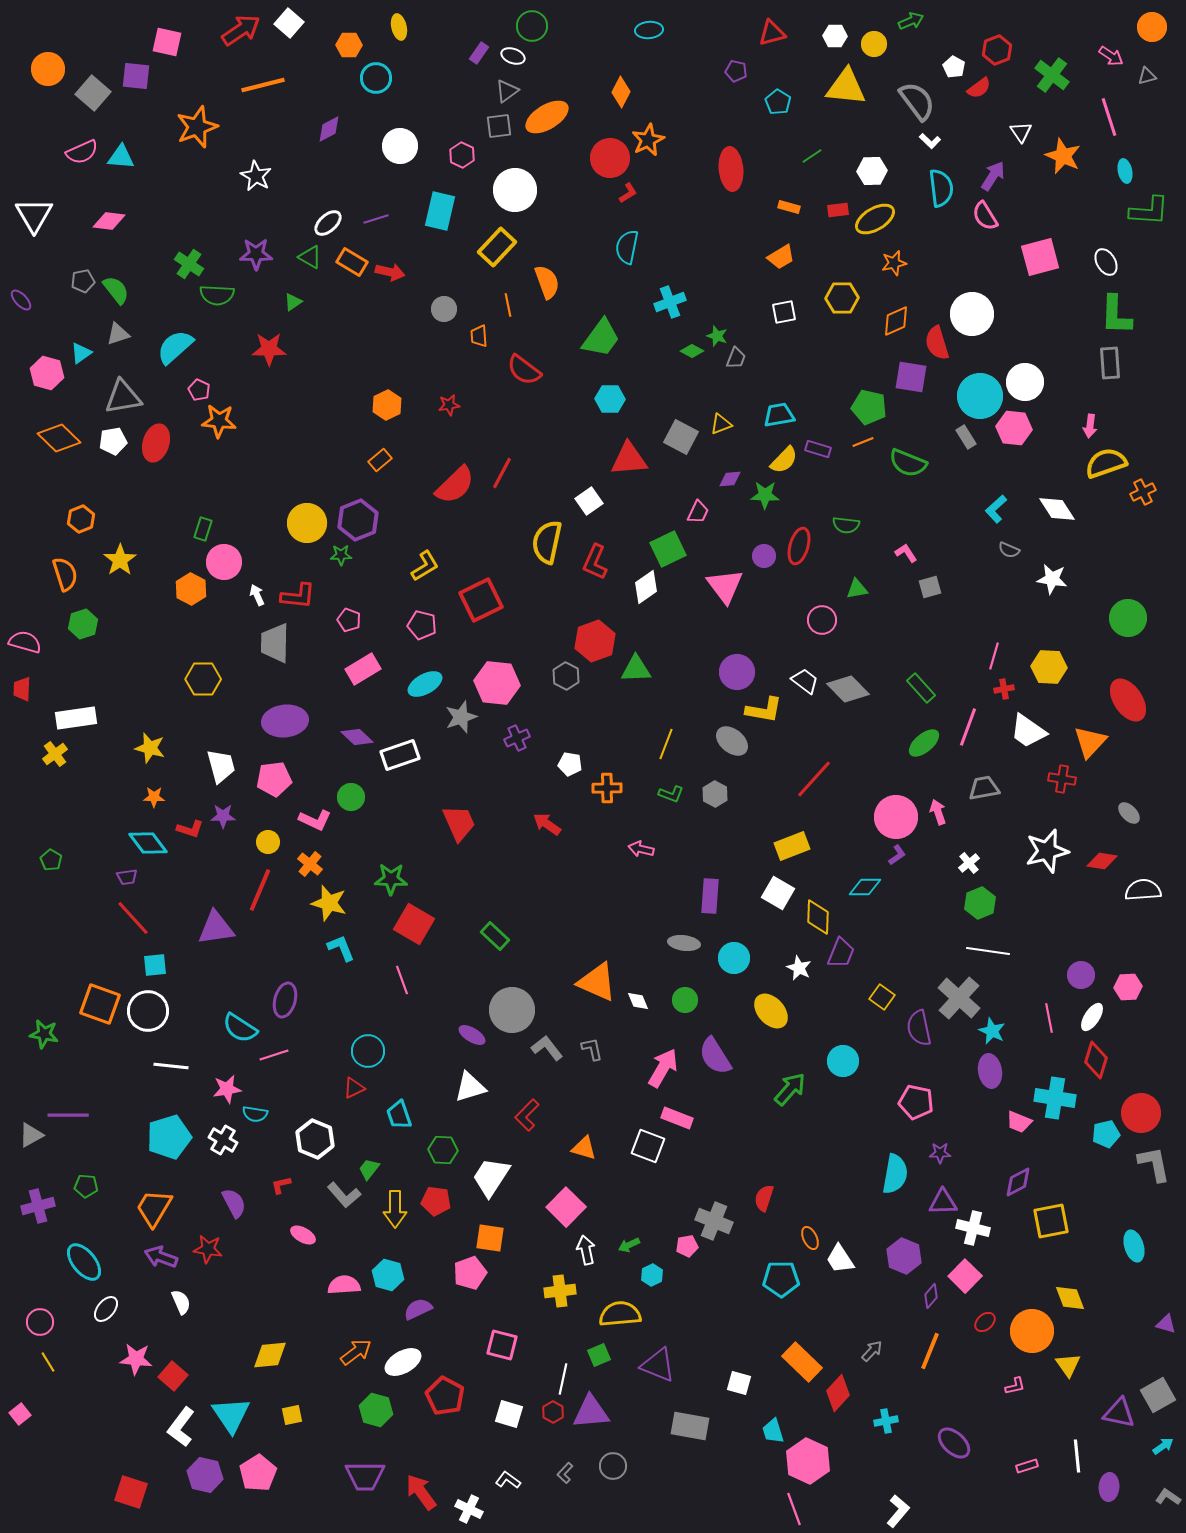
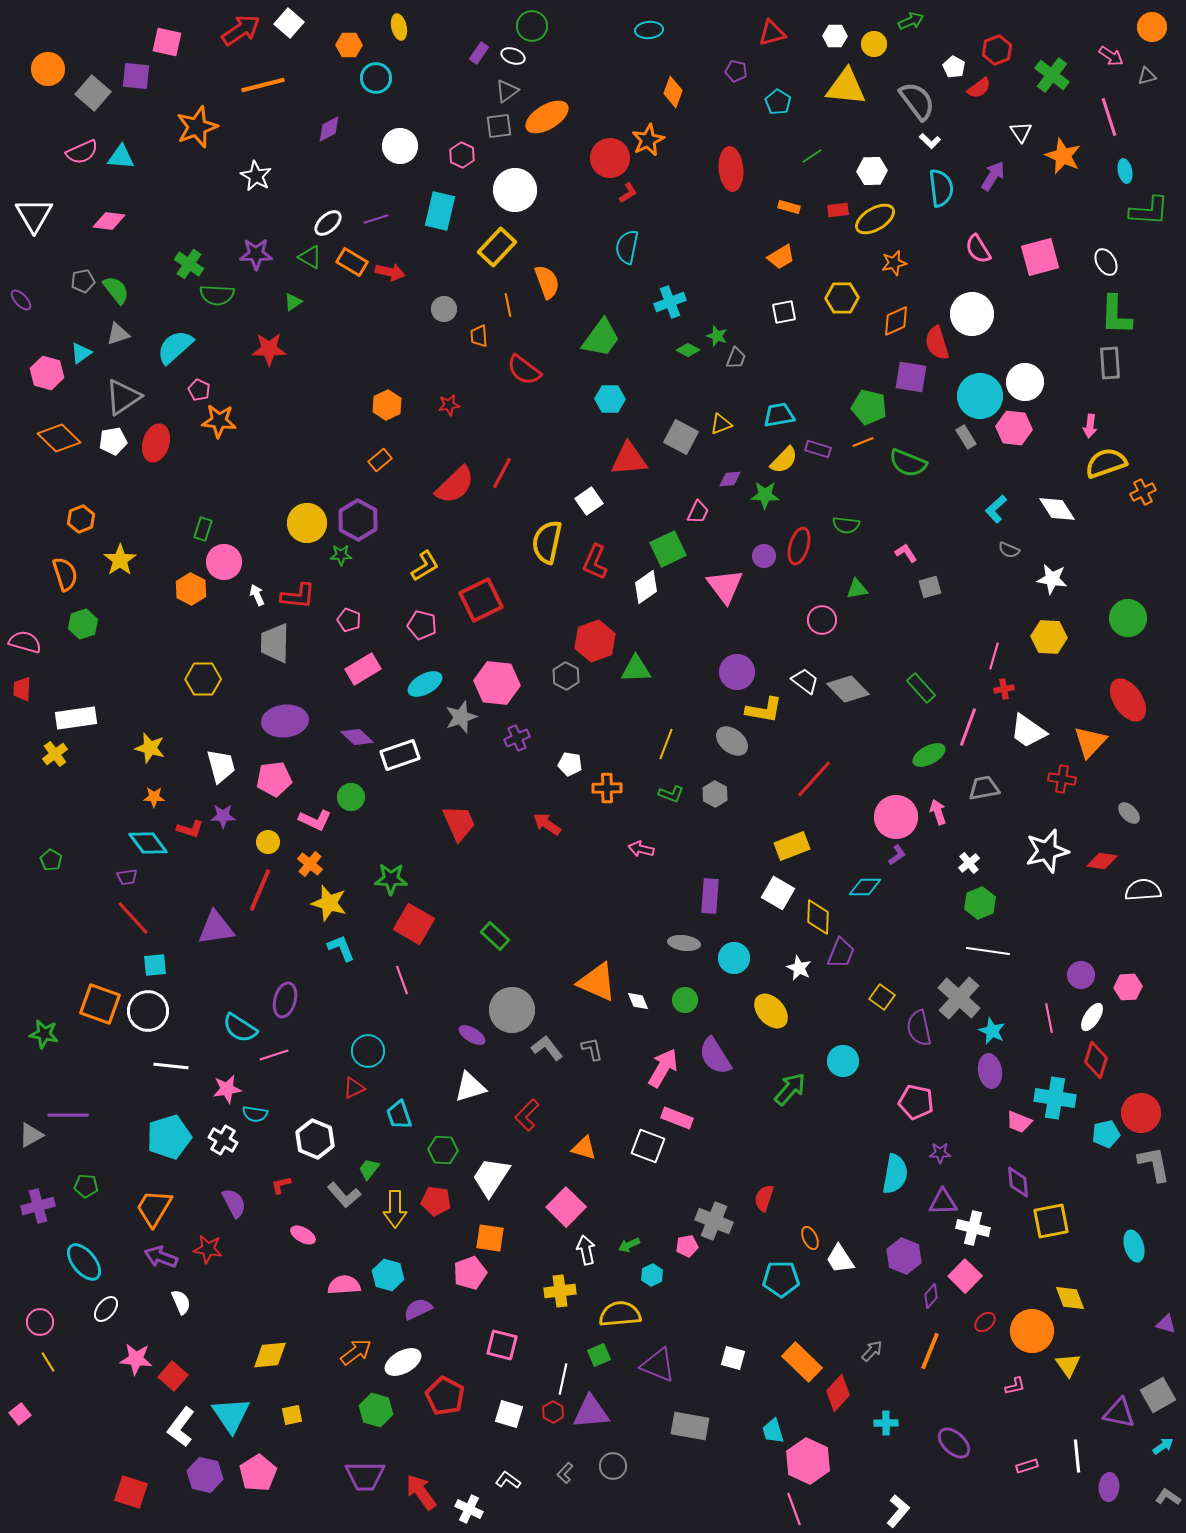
orange diamond at (621, 92): moved 52 px right; rotated 8 degrees counterclockwise
pink semicircle at (985, 216): moved 7 px left, 33 px down
green diamond at (692, 351): moved 4 px left, 1 px up
gray triangle at (123, 397): rotated 24 degrees counterclockwise
purple hexagon at (358, 520): rotated 9 degrees counterclockwise
yellow hexagon at (1049, 667): moved 30 px up
green ellipse at (924, 743): moved 5 px right, 12 px down; rotated 12 degrees clockwise
purple diamond at (1018, 1182): rotated 68 degrees counterclockwise
white square at (739, 1383): moved 6 px left, 25 px up
cyan cross at (886, 1421): moved 2 px down; rotated 10 degrees clockwise
